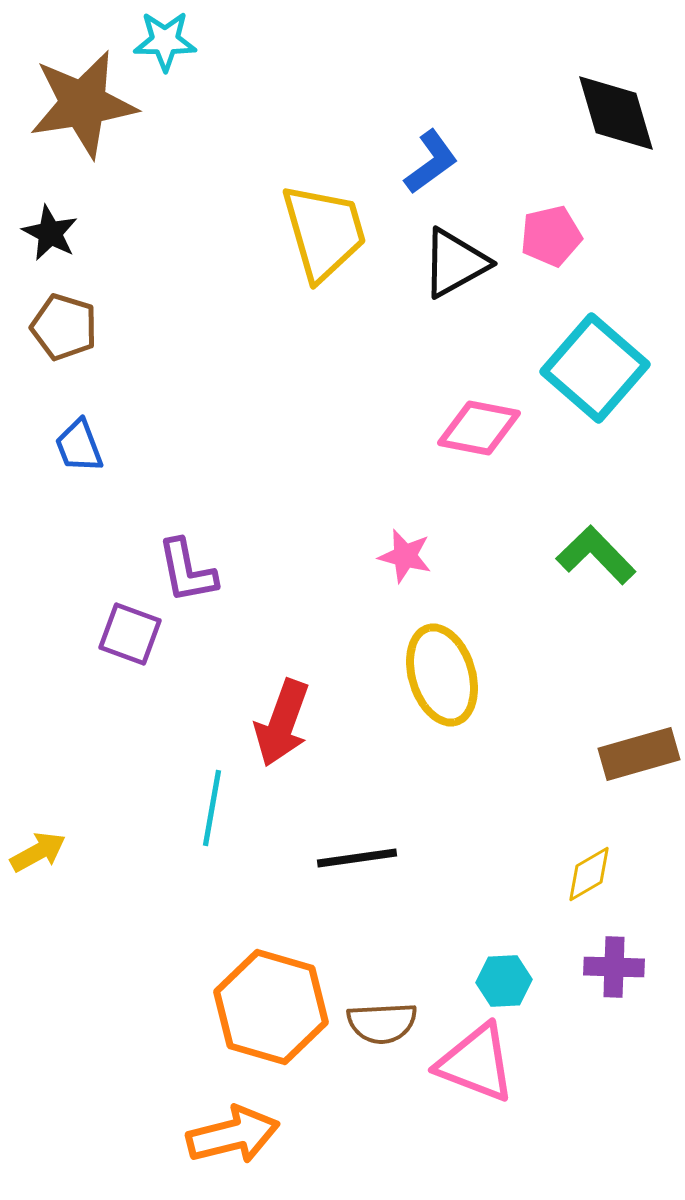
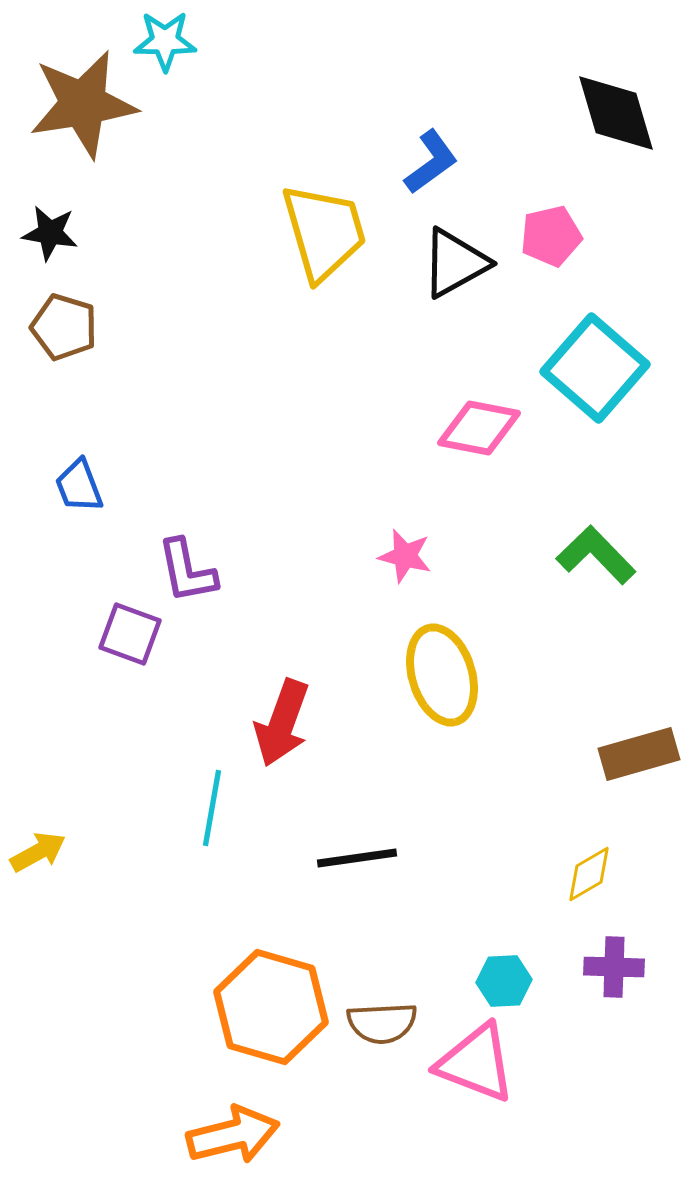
black star: rotated 18 degrees counterclockwise
blue trapezoid: moved 40 px down
